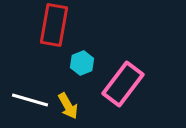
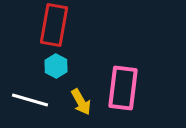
cyan hexagon: moved 26 px left, 3 px down; rotated 10 degrees counterclockwise
pink rectangle: moved 4 px down; rotated 30 degrees counterclockwise
yellow arrow: moved 13 px right, 4 px up
